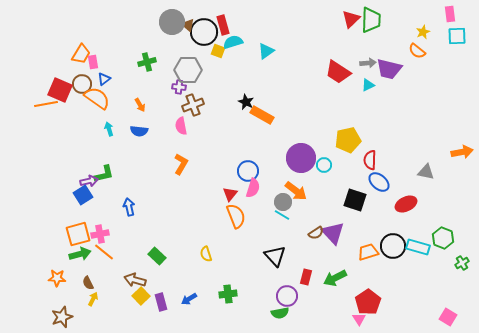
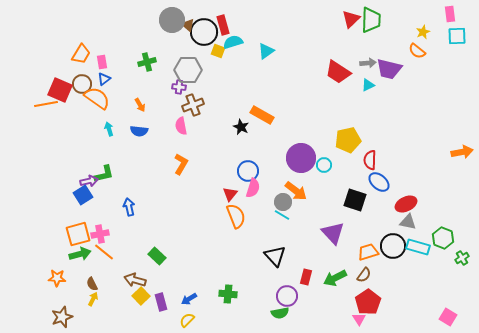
gray circle at (172, 22): moved 2 px up
pink rectangle at (93, 62): moved 9 px right
black star at (246, 102): moved 5 px left, 25 px down
gray triangle at (426, 172): moved 18 px left, 50 px down
brown semicircle at (316, 233): moved 48 px right, 42 px down; rotated 21 degrees counterclockwise
yellow semicircle at (206, 254): moved 19 px left, 66 px down; rotated 63 degrees clockwise
green cross at (462, 263): moved 5 px up
brown semicircle at (88, 283): moved 4 px right, 1 px down
green cross at (228, 294): rotated 12 degrees clockwise
